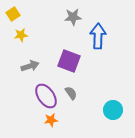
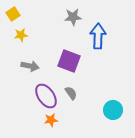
gray arrow: rotated 30 degrees clockwise
